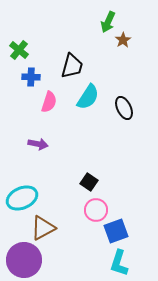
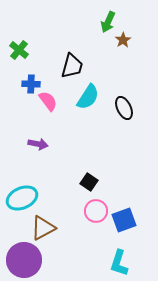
blue cross: moved 7 px down
pink semicircle: moved 1 px left, 1 px up; rotated 55 degrees counterclockwise
pink circle: moved 1 px down
blue square: moved 8 px right, 11 px up
